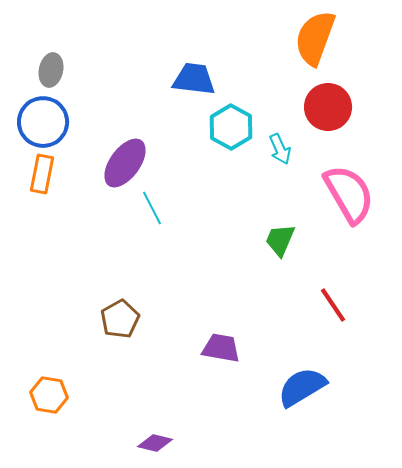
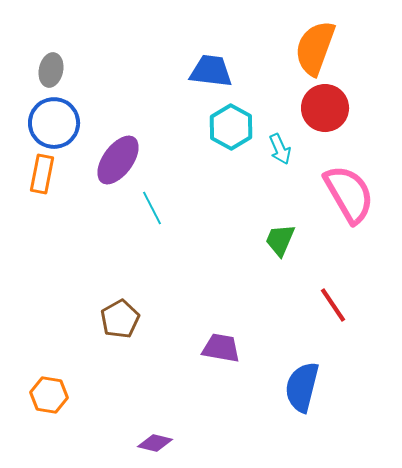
orange semicircle: moved 10 px down
blue trapezoid: moved 17 px right, 8 px up
red circle: moved 3 px left, 1 px down
blue circle: moved 11 px right, 1 px down
purple ellipse: moved 7 px left, 3 px up
blue semicircle: rotated 45 degrees counterclockwise
